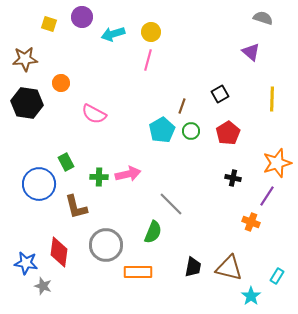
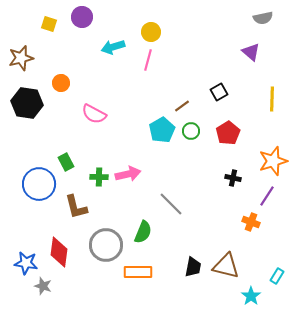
gray semicircle: rotated 150 degrees clockwise
cyan arrow: moved 13 px down
brown star: moved 4 px left, 1 px up; rotated 10 degrees counterclockwise
black square: moved 1 px left, 2 px up
brown line: rotated 35 degrees clockwise
orange star: moved 4 px left, 2 px up
green semicircle: moved 10 px left
brown triangle: moved 3 px left, 2 px up
